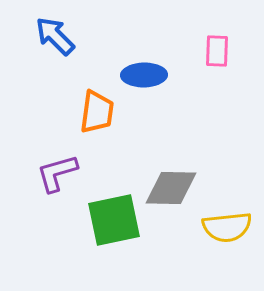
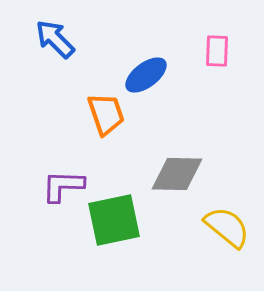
blue arrow: moved 3 px down
blue ellipse: moved 2 px right; rotated 36 degrees counterclockwise
orange trapezoid: moved 9 px right, 2 px down; rotated 27 degrees counterclockwise
purple L-shape: moved 6 px right, 13 px down; rotated 18 degrees clockwise
gray diamond: moved 6 px right, 14 px up
yellow semicircle: rotated 135 degrees counterclockwise
